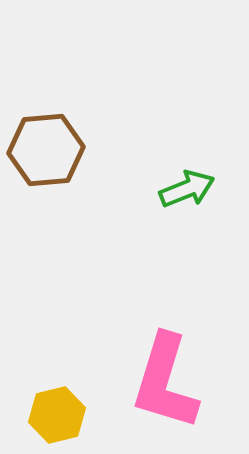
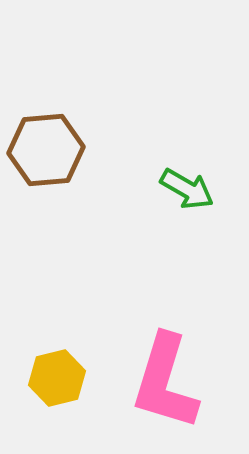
green arrow: rotated 52 degrees clockwise
yellow hexagon: moved 37 px up
